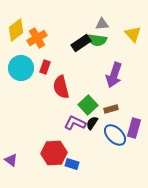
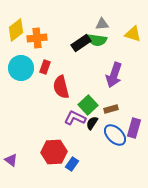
yellow triangle: rotated 30 degrees counterclockwise
orange cross: rotated 24 degrees clockwise
purple L-shape: moved 5 px up
red hexagon: moved 1 px up
blue rectangle: rotated 72 degrees counterclockwise
